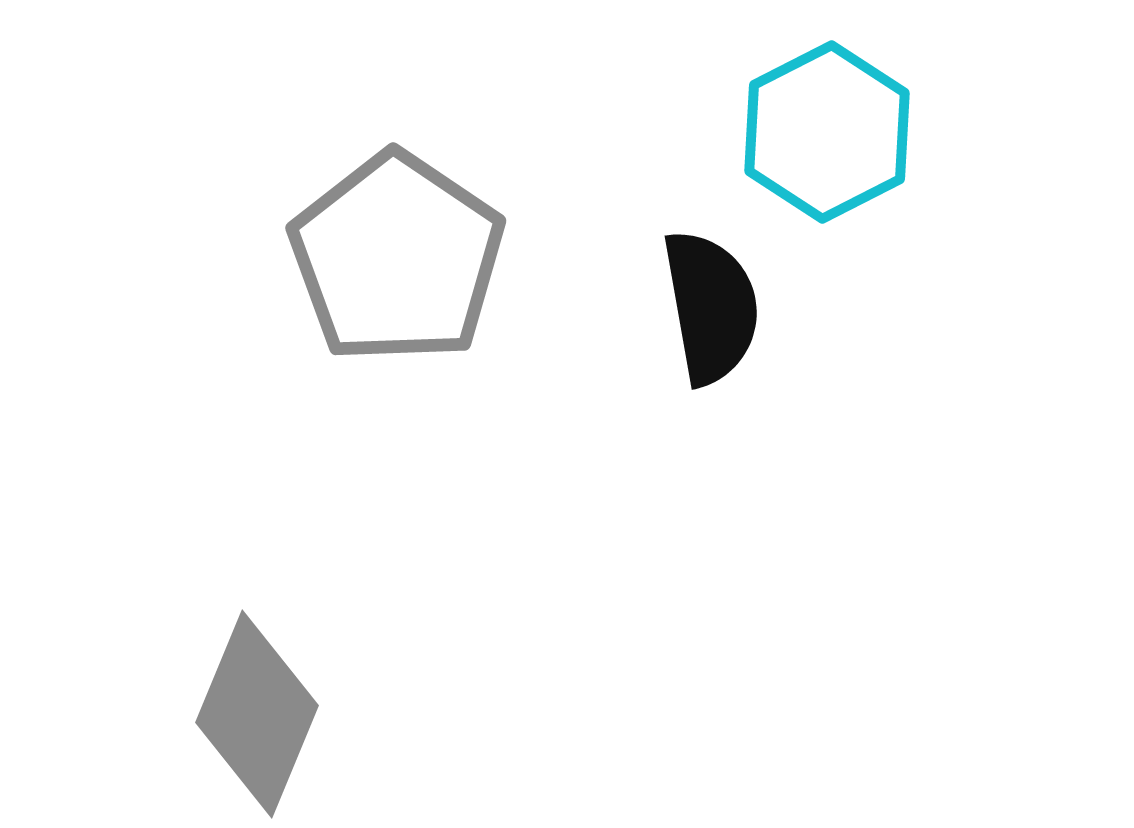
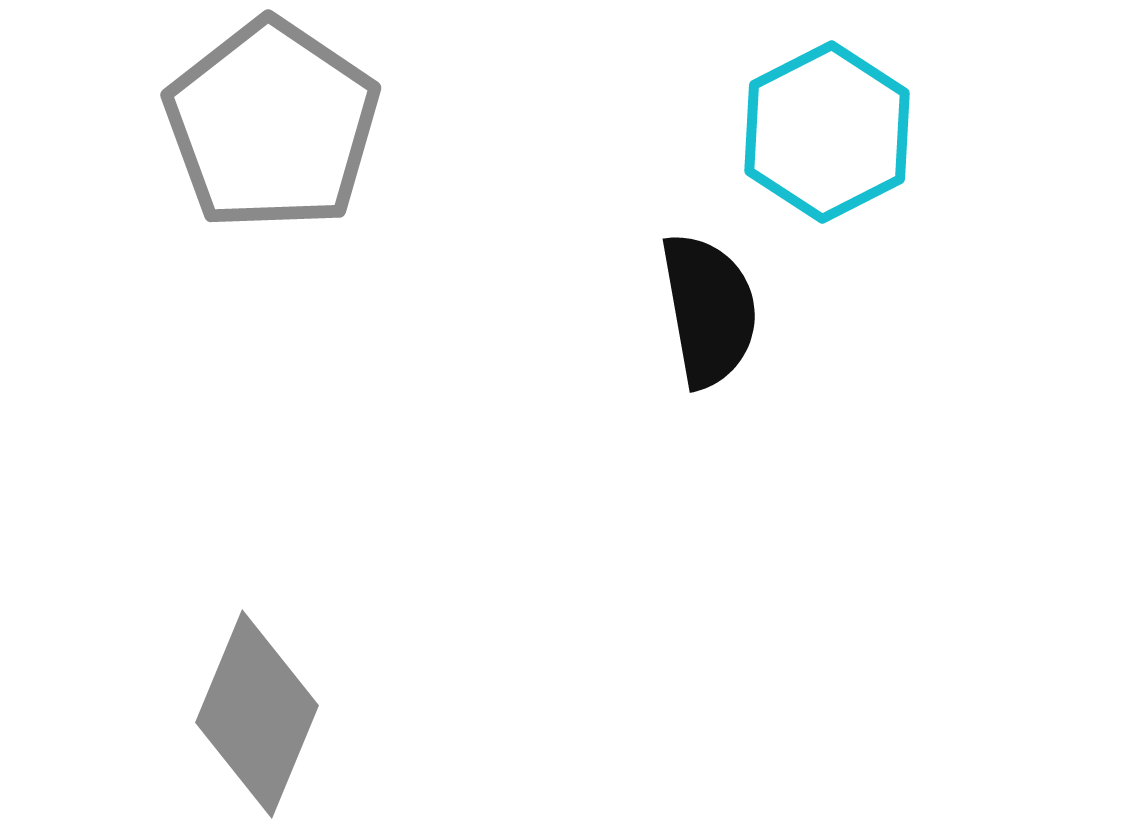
gray pentagon: moved 125 px left, 133 px up
black semicircle: moved 2 px left, 3 px down
